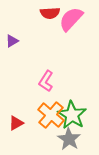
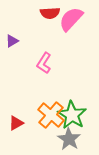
pink L-shape: moved 2 px left, 18 px up
